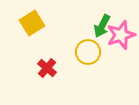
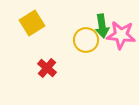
green arrow: rotated 35 degrees counterclockwise
pink star: rotated 24 degrees clockwise
yellow circle: moved 2 px left, 12 px up
